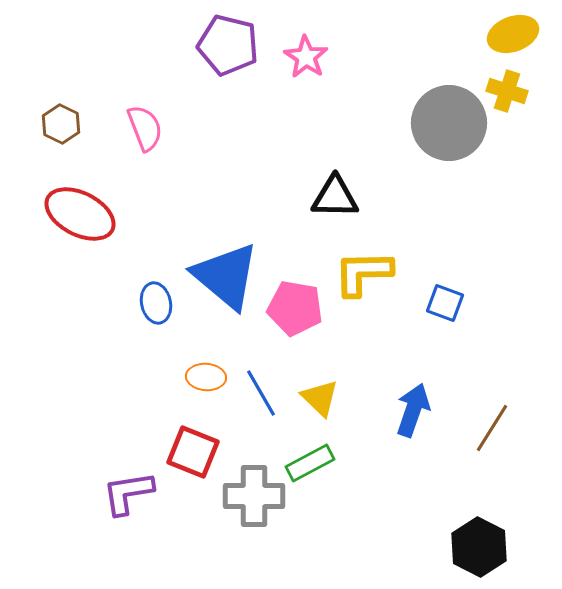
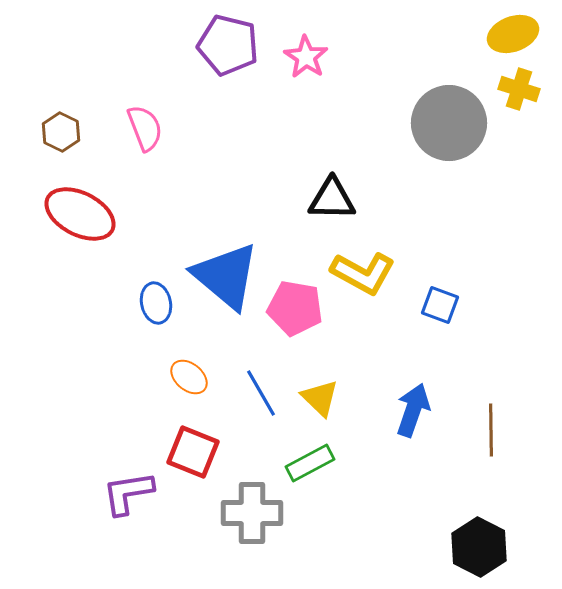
yellow cross: moved 12 px right, 2 px up
brown hexagon: moved 8 px down
black triangle: moved 3 px left, 2 px down
yellow L-shape: rotated 150 degrees counterclockwise
blue square: moved 5 px left, 2 px down
orange ellipse: moved 17 px left; rotated 36 degrees clockwise
brown line: moved 1 px left, 2 px down; rotated 33 degrees counterclockwise
gray cross: moved 2 px left, 17 px down
